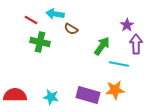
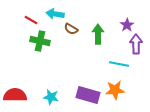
green cross: moved 1 px up
green arrow: moved 4 px left, 12 px up; rotated 36 degrees counterclockwise
